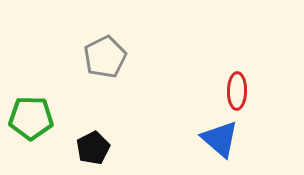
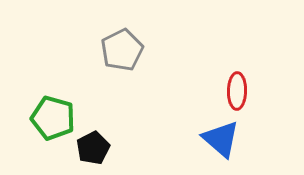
gray pentagon: moved 17 px right, 7 px up
green pentagon: moved 22 px right; rotated 15 degrees clockwise
blue triangle: moved 1 px right
